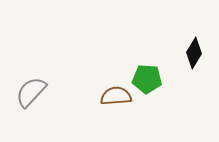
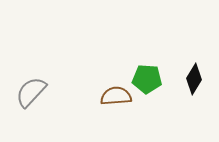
black diamond: moved 26 px down
